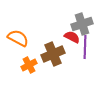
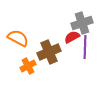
gray cross: moved 1 px up
red semicircle: rotated 56 degrees counterclockwise
brown cross: moved 4 px left, 2 px up
orange cross: moved 1 px left, 1 px down
